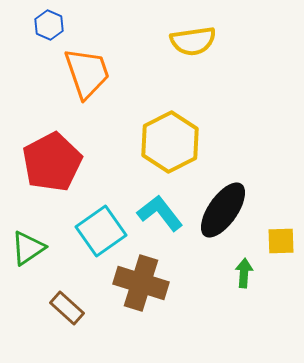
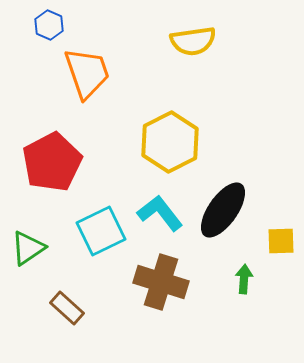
cyan square: rotated 9 degrees clockwise
green arrow: moved 6 px down
brown cross: moved 20 px right, 1 px up
